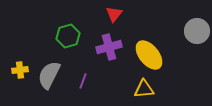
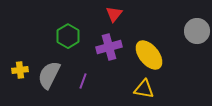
green hexagon: rotated 15 degrees counterclockwise
yellow triangle: rotated 15 degrees clockwise
